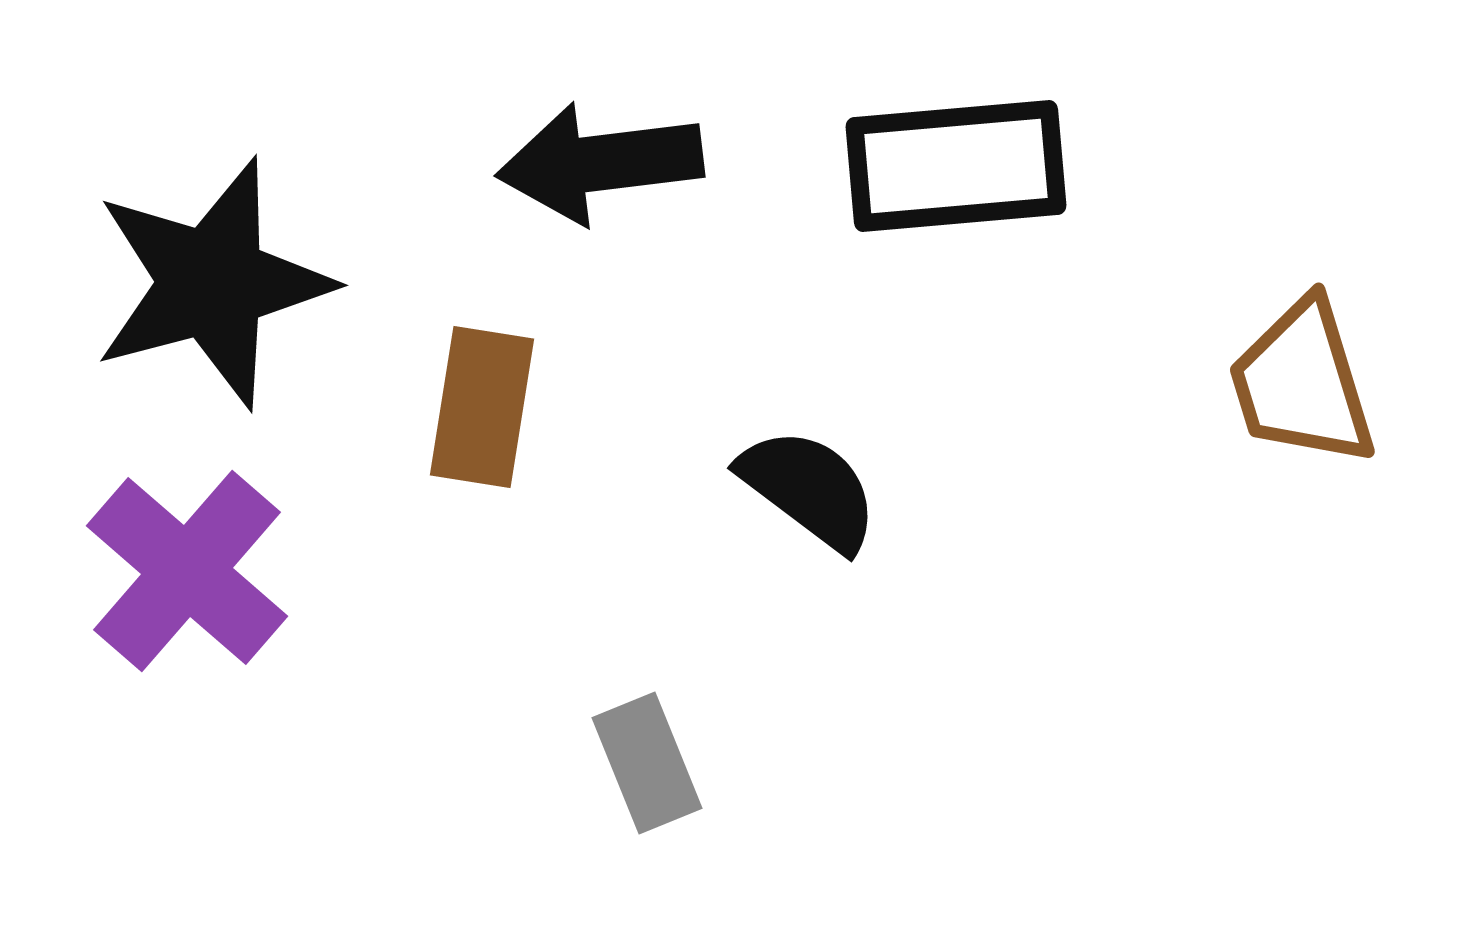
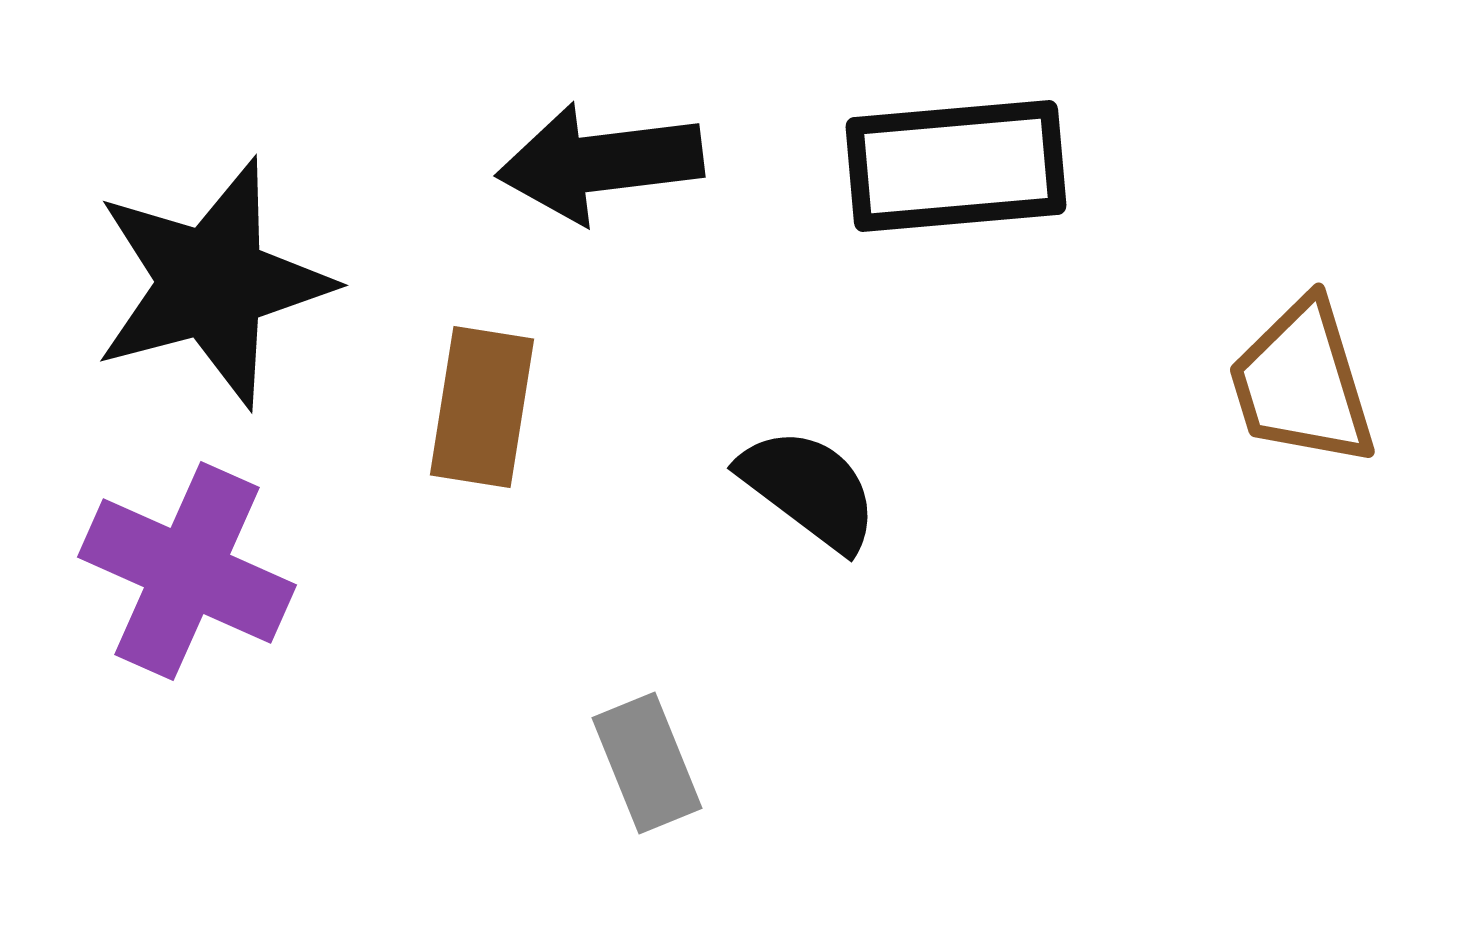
purple cross: rotated 17 degrees counterclockwise
